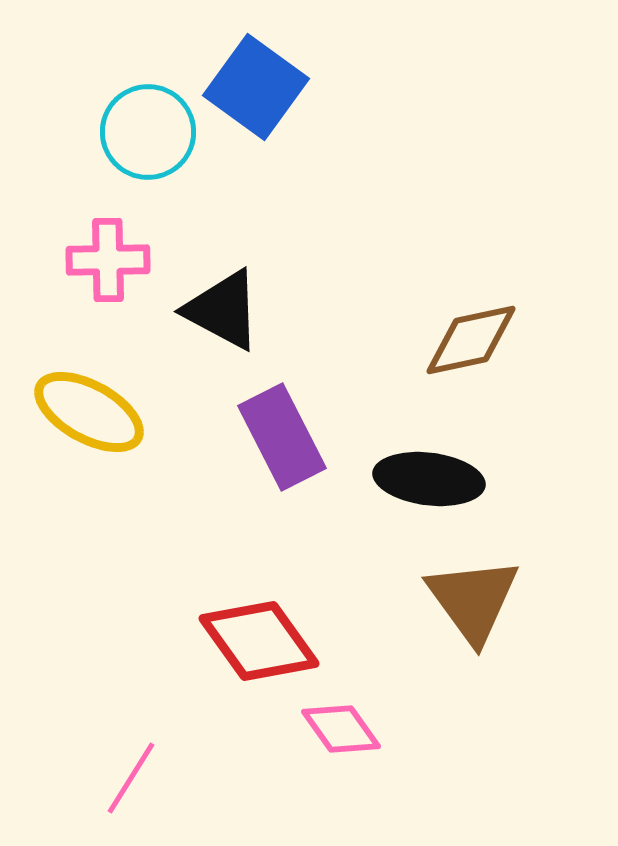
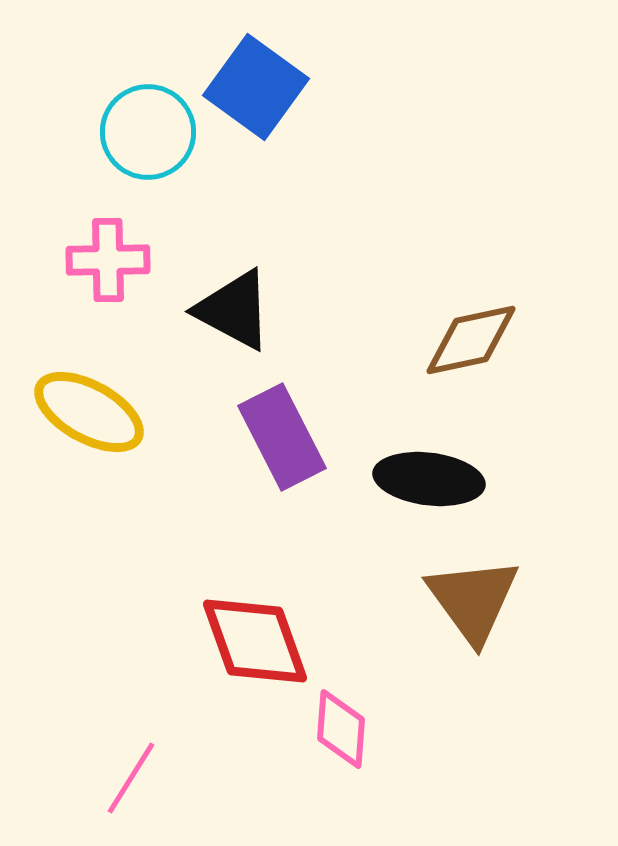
black triangle: moved 11 px right
red diamond: moved 4 px left; rotated 16 degrees clockwise
pink diamond: rotated 40 degrees clockwise
